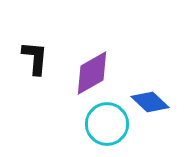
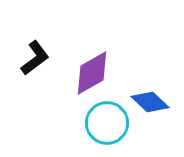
black L-shape: rotated 48 degrees clockwise
cyan circle: moved 1 px up
